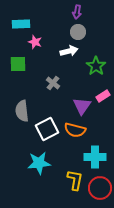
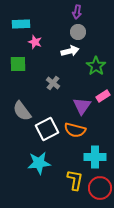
white arrow: moved 1 px right
gray semicircle: rotated 30 degrees counterclockwise
